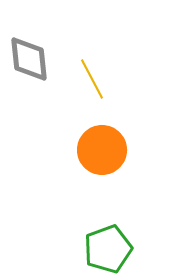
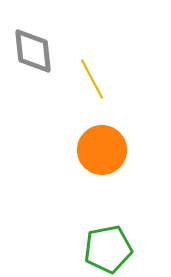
gray diamond: moved 4 px right, 8 px up
green pentagon: rotated 9 degrees clockwise
